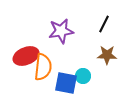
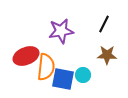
orange semicircle: moved 3 px right
cyan circle: moved 1 px up
blue square: moved 3 px left, 4 px up
